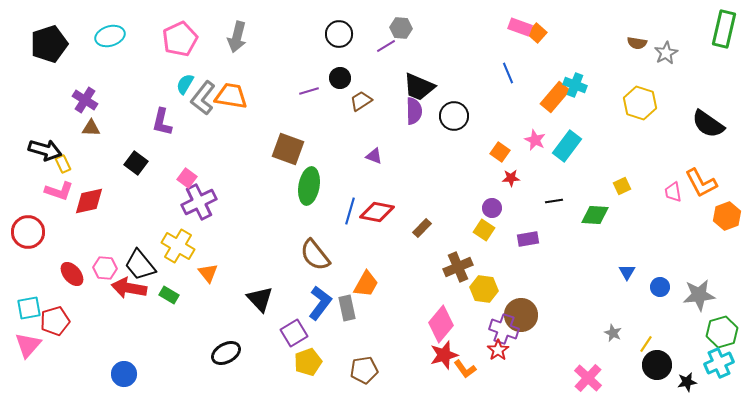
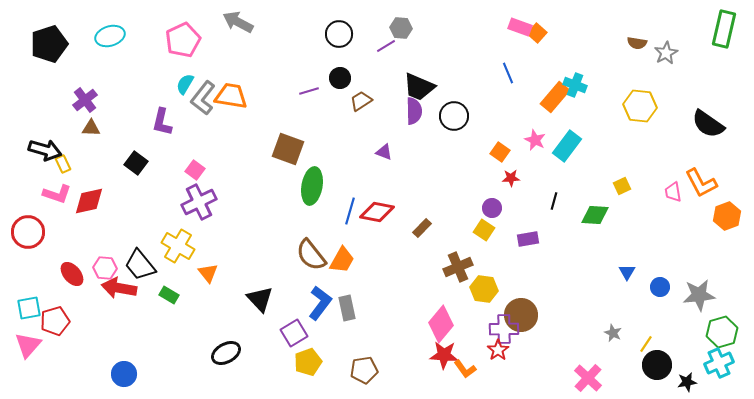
gray arrow at (237, 37): moved 1 px right, 15 px up; rotated 104 degrees clockwise
pink pentagon at (180, 39): moved 3 px right, 1 px down
purple cross at (85, 100): rotated 20 degrees clockwise
yellow hexagon at (640, 103): moved 3 px down; rotated 12 degrees counterclockwise
purple triangle at (374, 156): moved 10 px right, 4 px up
pink square at (187, 178): moved 8 px right, 8 px up
green ellipse at (309, 186): moved 3 px right
pink L-shape at (59, 191): moved 2 px left, 3 px down
black line at (554, 201): rotated 66 degrees counterclockwise
brown semicircle at (315, 255): moved 4 px left
orange trapezoid at (366, 284): moved 24 px left, 24 px up
red arrow at (129, 288): moved 10 px left
purple cross at (504, 329): rotated 20 degrees counterclockwise
red star at (444, 355): rotated 20 degrees clockwise
